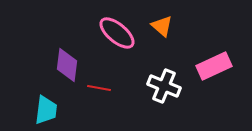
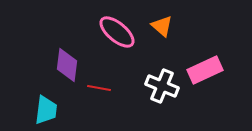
pink ellipse: moved 1 px up
pink rectangle: moved 9 px left, 4 px down
white cross: moved 2 px left
